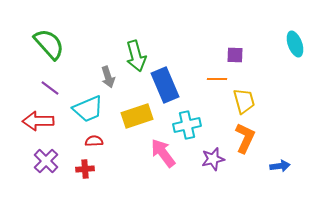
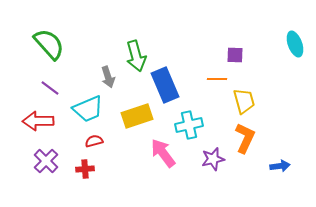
cyan cross: moved 2 px right
red semicircle: rotated 12 degrees counterclockwise
